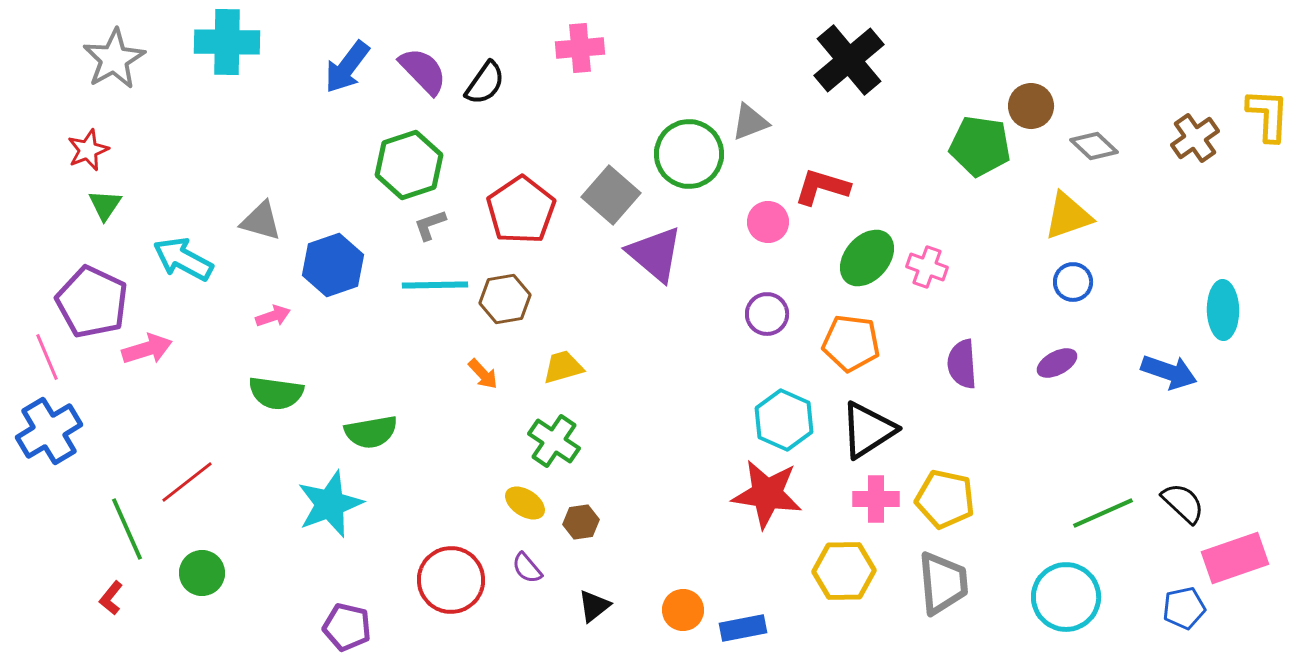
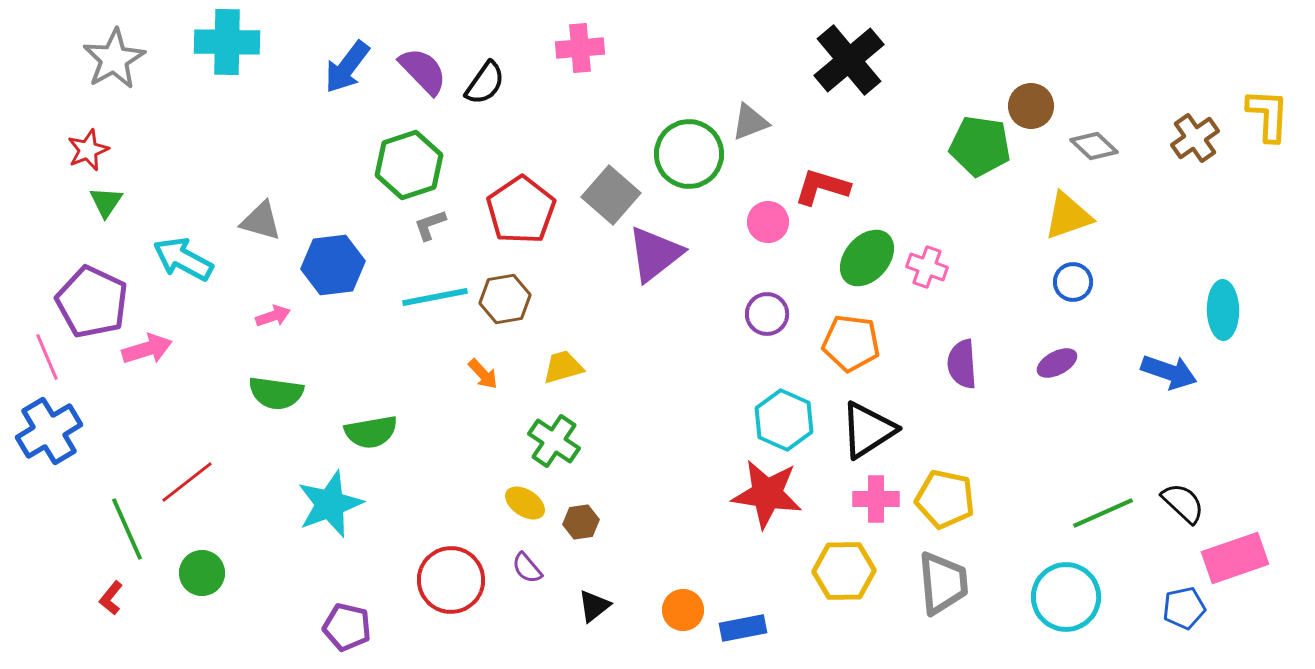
green triangle at (105, 205): moved 1 px right, 3 px up
purple triangle at (655, 254): rotated 42 degrees clockwise
blue hexagon at (333, 265): rotated 12 degrees clockwise
cyan line at (435, 285): moved 12 px down; rotated 10 degrees counterclockwise
